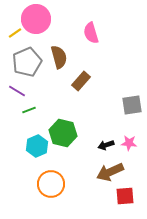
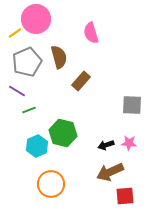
gray square: rotated 10 degrees clockwise
